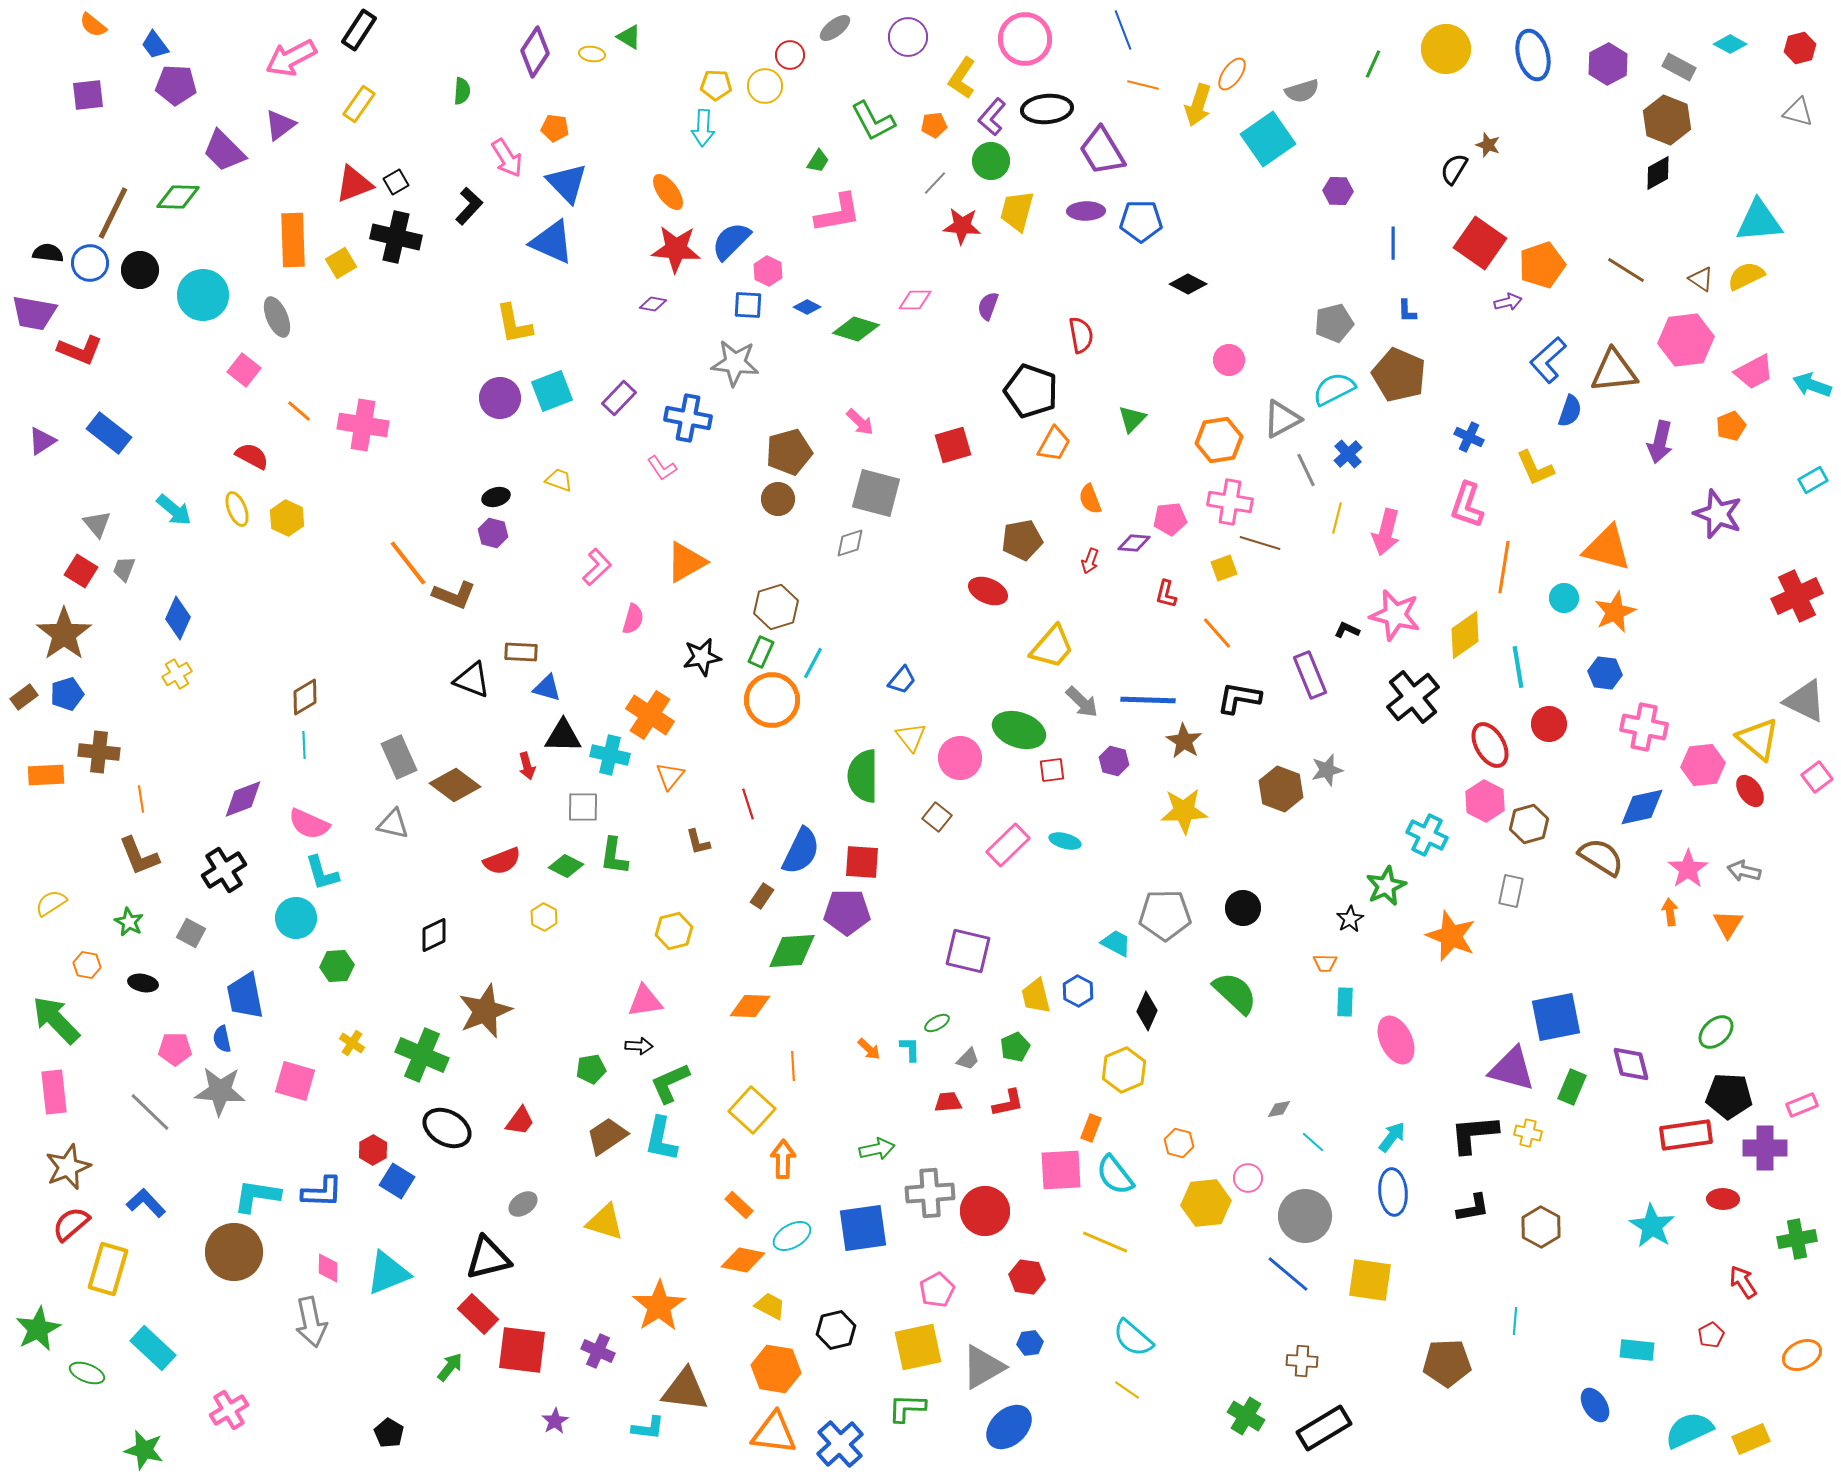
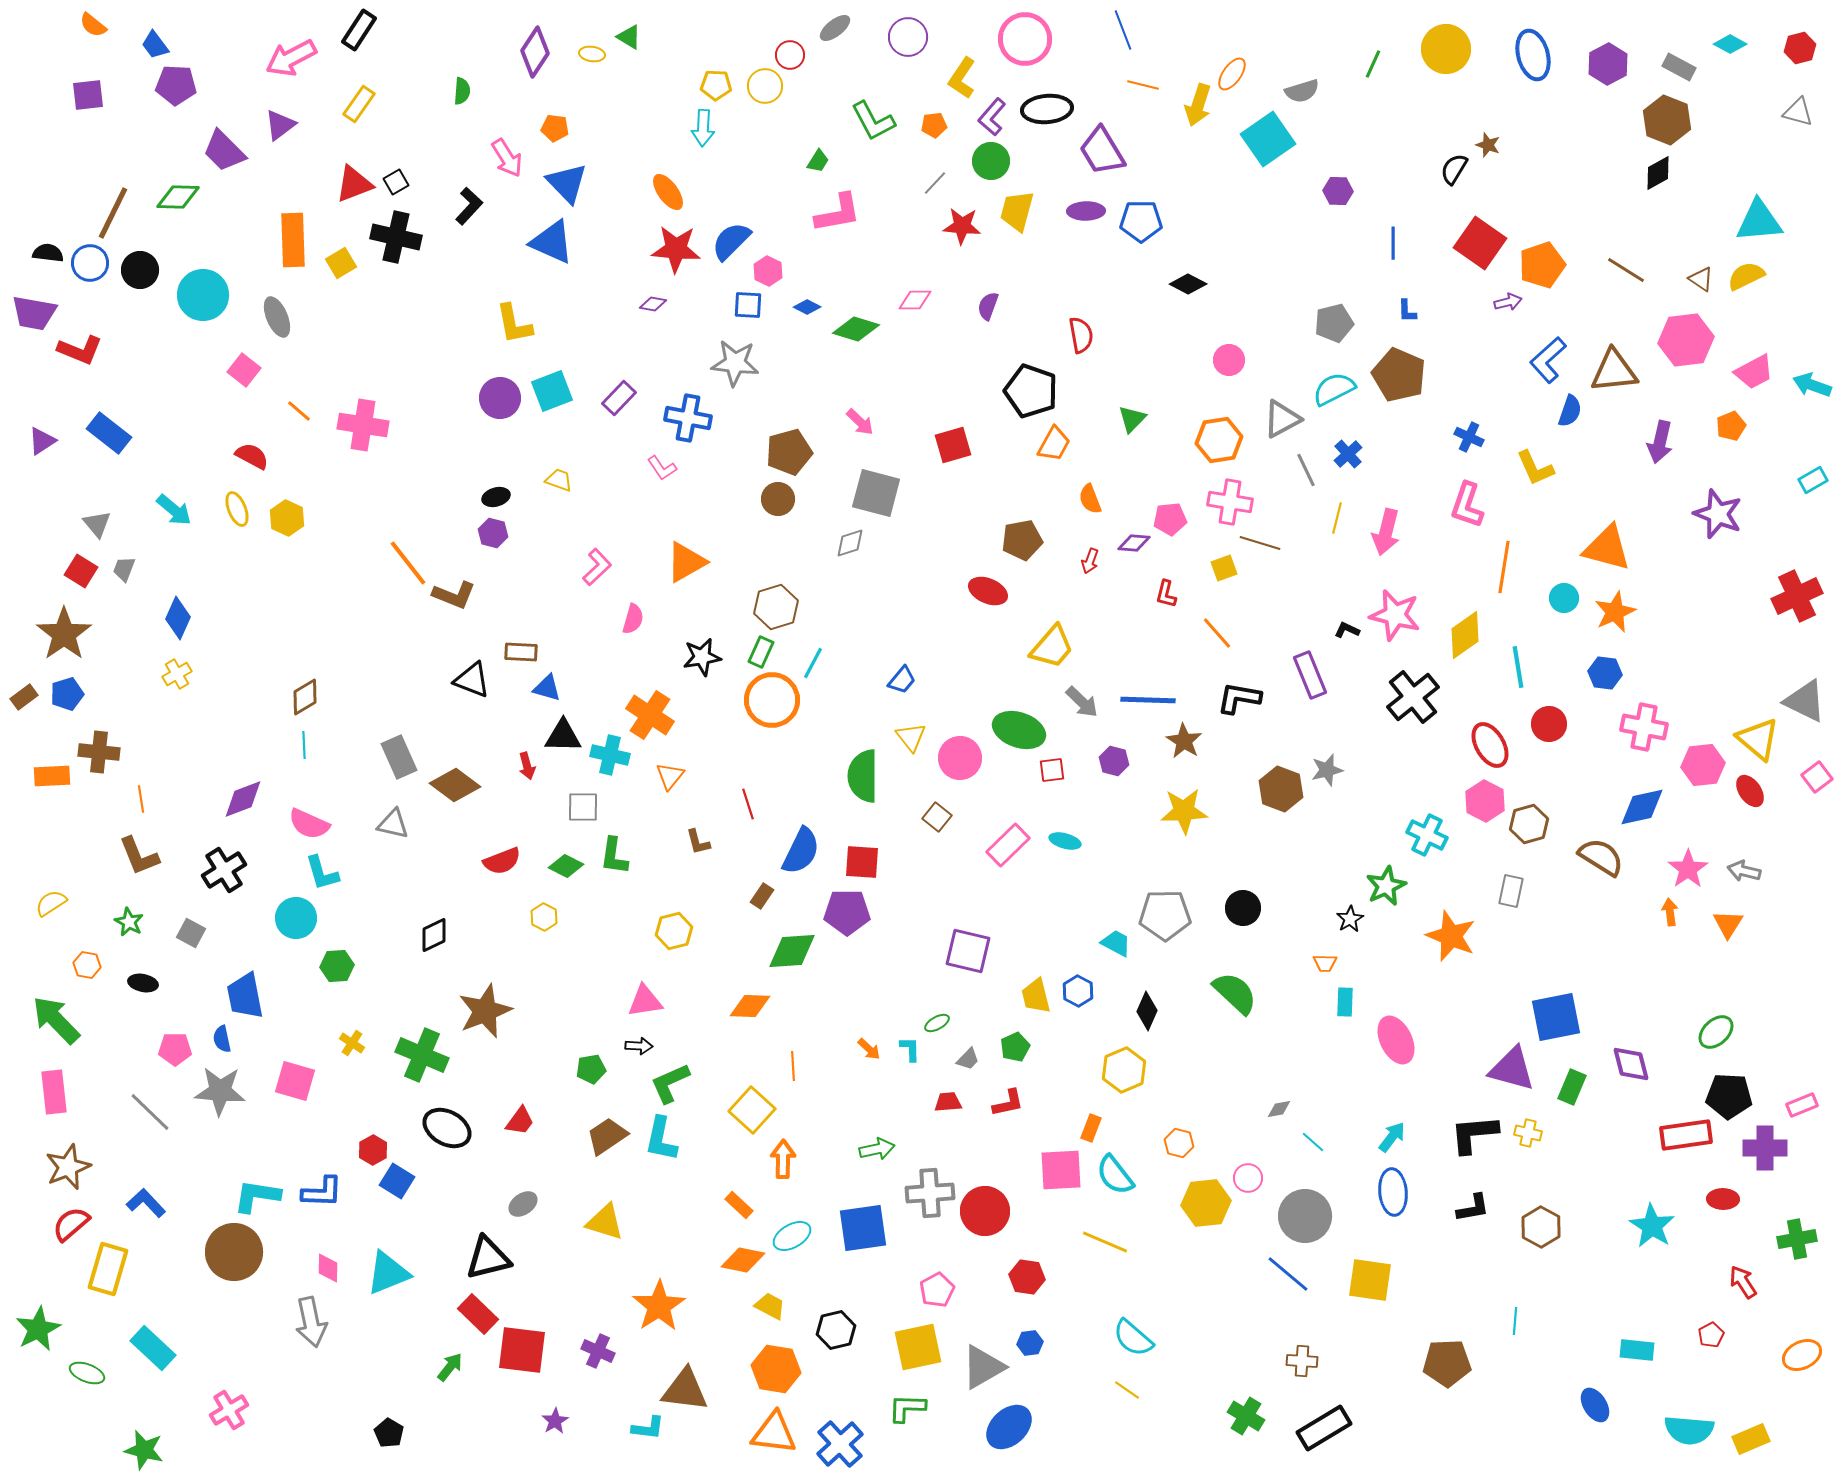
orange rectangle at (46, 775): moved 6 px right, 1 px down
cyan semicircle at (1689, 1430): rotated 150 degrees counterclockwise
